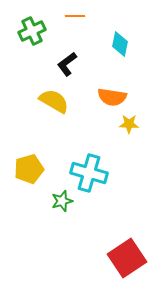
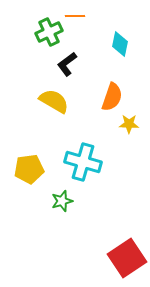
green cross: moved 17 px right, 1 px down
orange semicircle: rotated 80 degrees counterclockwise
yellow pentagon: rotated 8 degrees clockwise
cyan cross: moved 6 px left, 11 px up
